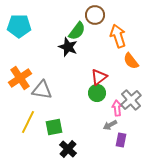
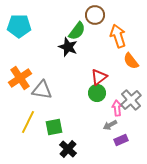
purple rectangle: rotated 56 degrees clockwise
